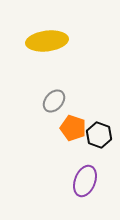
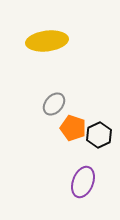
gray ellipse: moved 3 px down
black hexagon: rotated 15 degrees clockwise
purple ellipse: moved 2 px left, 1 px down
